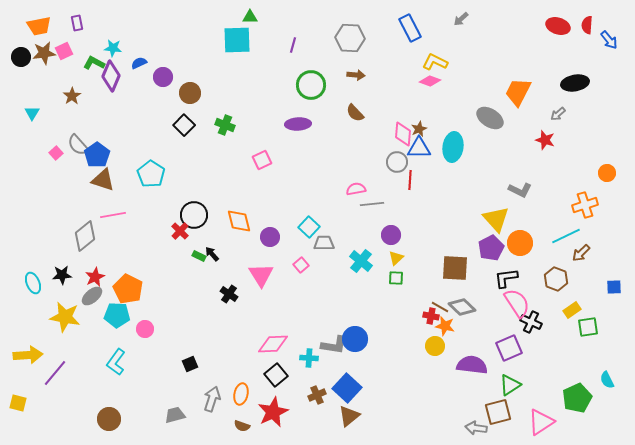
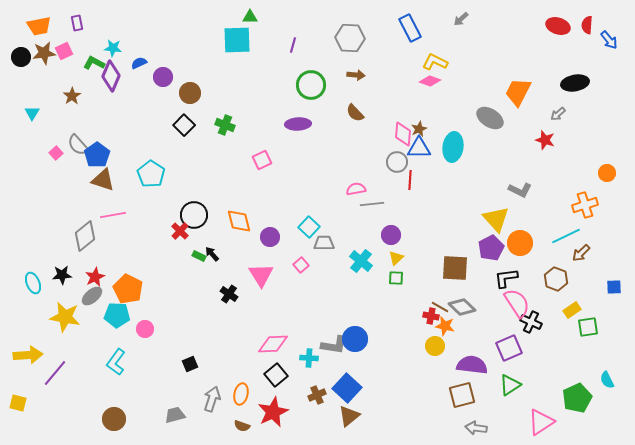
brown square at (498, 412): moved 36 px left, 17 px up
brown circle at (109, 419): moved 5 px right
